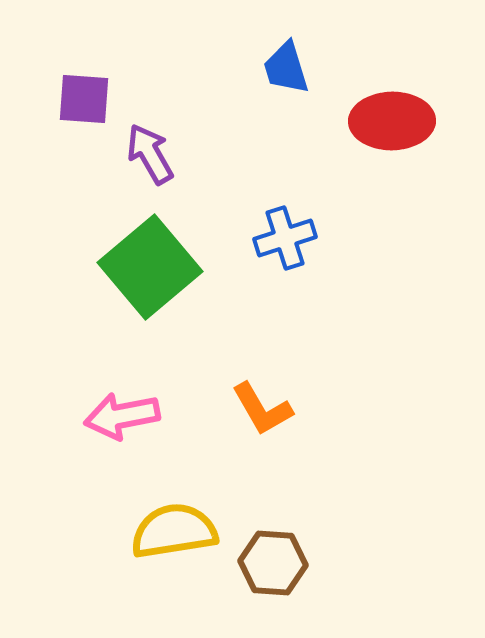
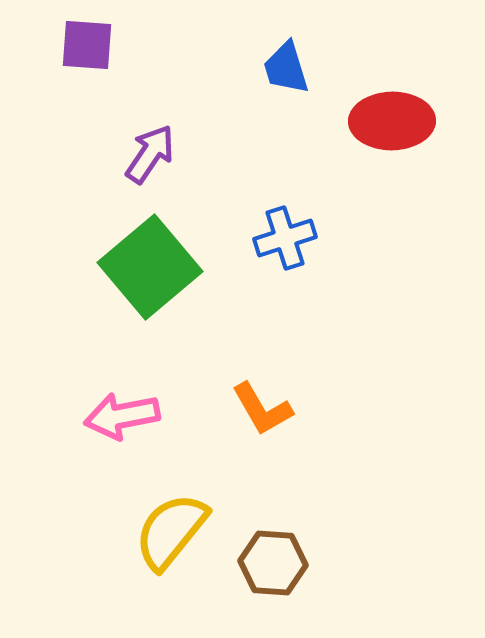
purple square: moved 3 px right, 54 px up
purple arrow: rotated 64 degrees clockwise
yellow semicircle: moved 3 px left; rotated 42 degrees counterclockwise
